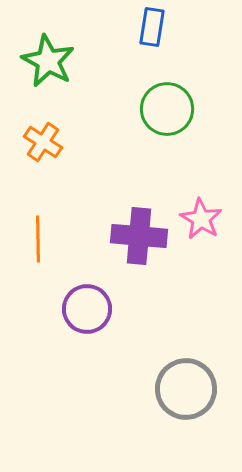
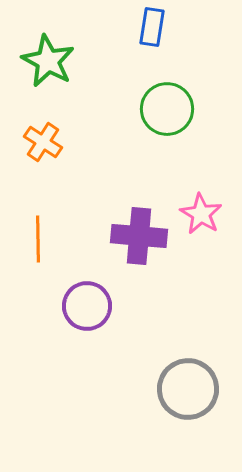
pink star: moved 5 px up
purple circle: moved 3 px up
gray circle: moved 2 px right
